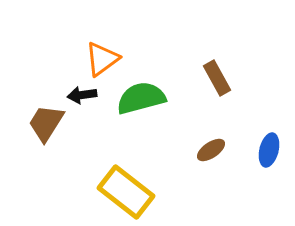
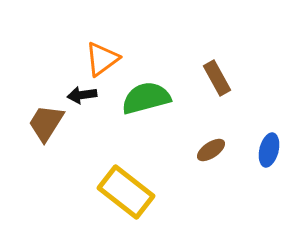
green semicircle: moved 5 px right
